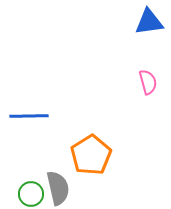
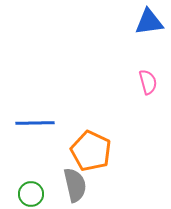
blue line: moved 6 px right, 7 px down
orange pentagon: moved 4 px up; rotated 15 degrees counterclockwise
gray semicircle: moved 17 px right, 3 px up
